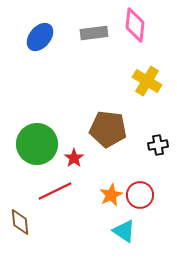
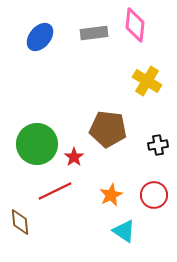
red star: moved 1 px up
red circle: moved 14 px right
